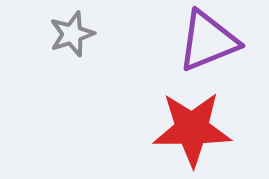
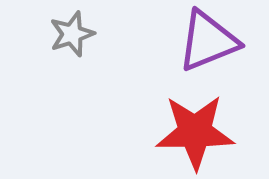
red star: moved 3 px right, 3 px down
